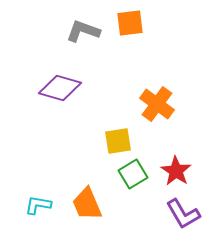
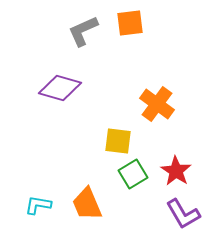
gray L-shape: rotated 44 degrees counterclockwise
yellow square: rotated 16 degrees clockwise
